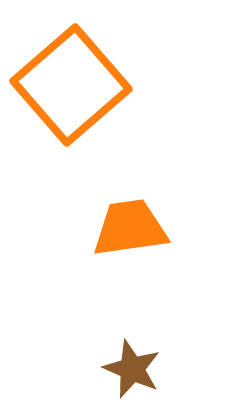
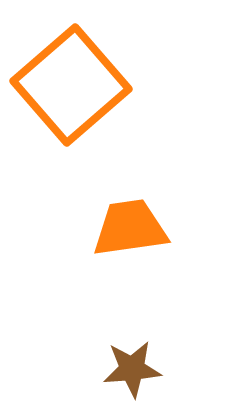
brown star: rotated 28 degrees counterclockwise
